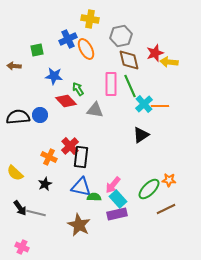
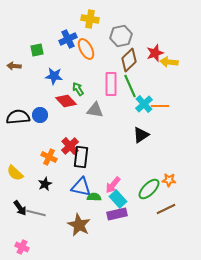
brown diamond: rotated 60 degrees clockwise
